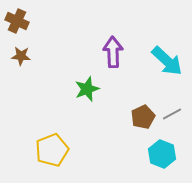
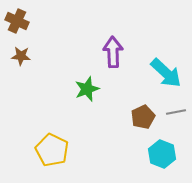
cyan arrow: moved 1 px left, 12 px down
gray line: moved 4 px right, 2 px up; rotated 18 degrees clockwise
yellow pentagon: rotated 24 degrees counterclockwise
